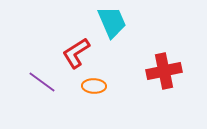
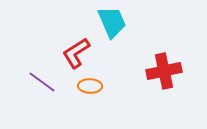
orange ellipse: moved 4 px left
